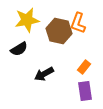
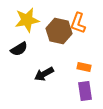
orange rectangle: rotated 64 degrees clockwise
